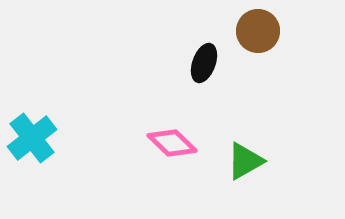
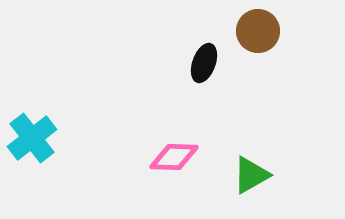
pink diamond: moved 2 px right, 14 px down; rotated 42 degrees counterclockwise
green triangle: moved 6 px right, 14 px down
